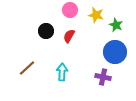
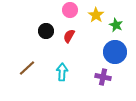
yellow star: rotated 21 degrees clockwise
